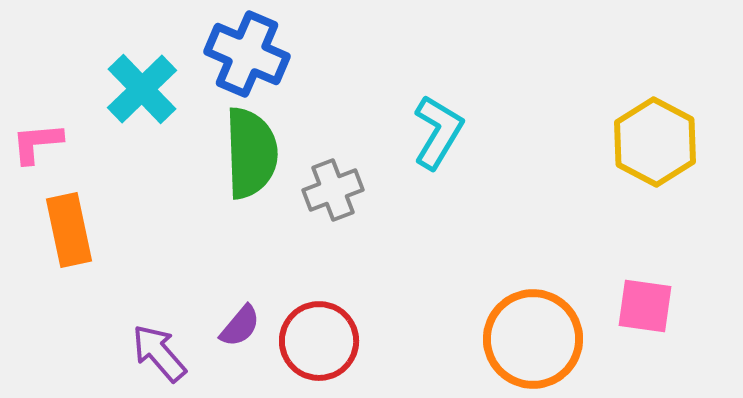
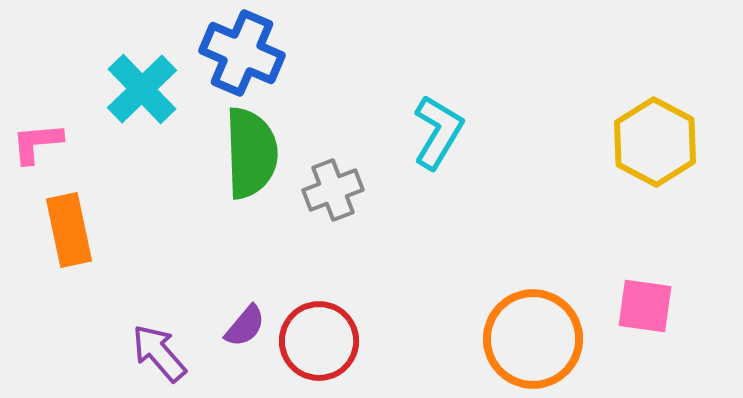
blue cross: moved 5 px left, 1 px up
purple semicircle: moved 5 px right
